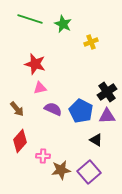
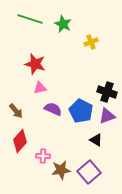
black cross: rotated 36 degrees counterclockwise
brown arrow: moved 1 px left, 2 px down
purple triangle: rotated 18 degrees counterclockwise
